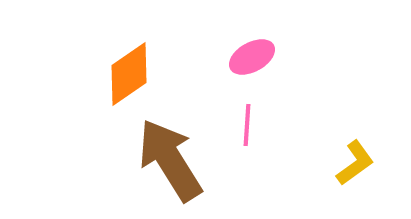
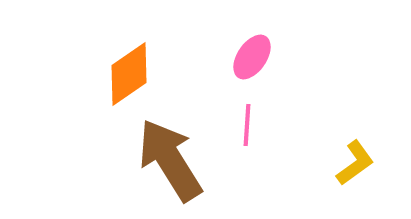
pink ellipse: rotated 27 degrees counterclockwise
